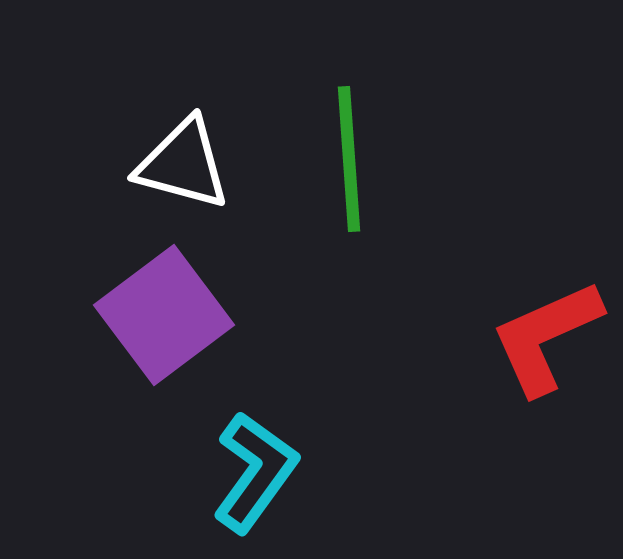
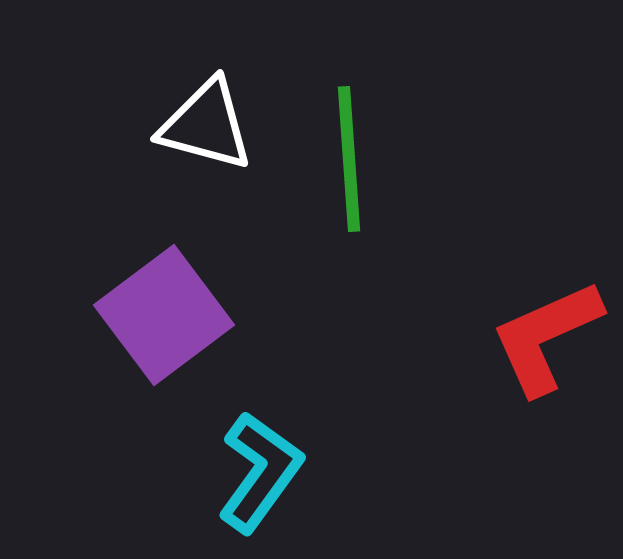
white triangle: moved 23 px right, 39 px up
cyan L-shape: moved 5 px right
